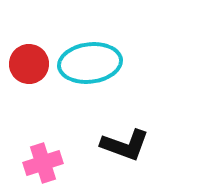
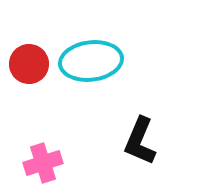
cyan ellipse: moved 1 px right, 2 px up
black L-shape: moved 15 px right, 4 px up; rotated 93 degrees clockwise
